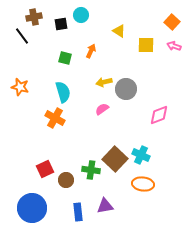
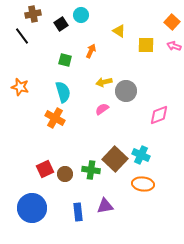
brown cross: moved 1 px left, 3 px up
black square: rotated 24 degrees counterclockwise
green square: moved 2 px down
gray circle: moved 2 px down
brown circle: moved 1 px left, 6 px up
